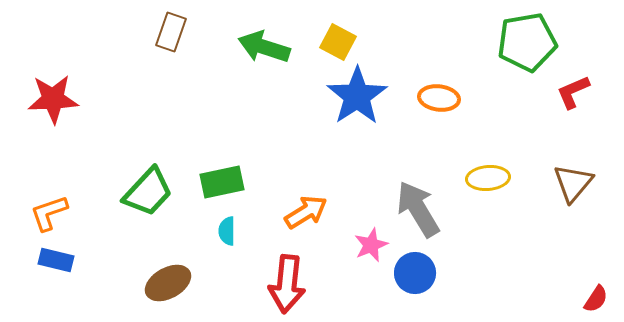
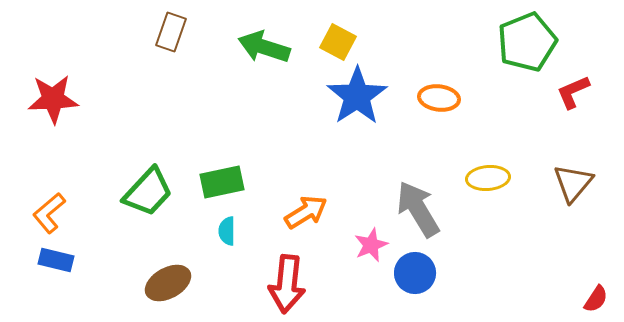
green pentagon: rotated 12 degrees counterclockwise
orange L-shape: rotated 21 degrees counterclockwise
